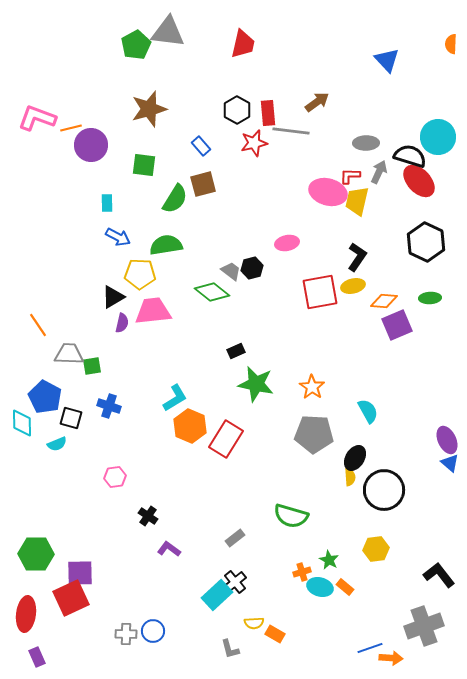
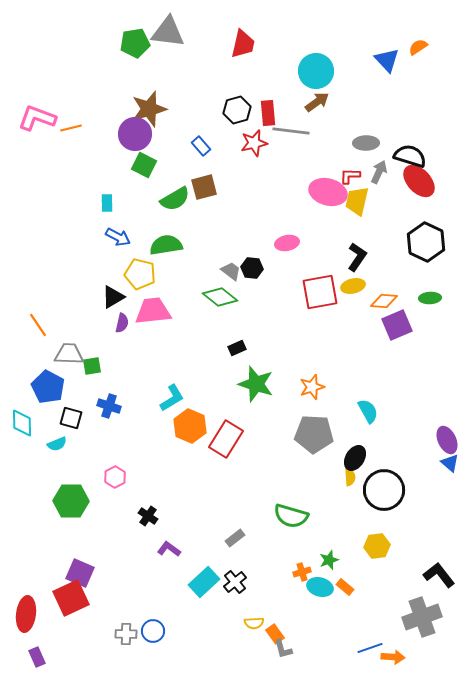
orange semicircle at (451, 44): moved 33 px left, 3 px down; rotated 54 degrees clockwise
green pentagon at (136, 45): moved 1 px left, 2 px up; rotated 20 degrees clockwise
black hexagon at (237, 110): rotated 16 degrees clockwise
cyan circle at (438, 137): moved 122 px left, 66 px up
purple circle at (91, 145): moved 44 px right, 11 px up
green square at (144, 165): rotated 20 degrees clockwise
brown square at (203, 184): moved 1 px right, 3 px down
green semicircle at (175, 199): rotated 28 degrees clockwise
black hexagon at (252, 268): rotated 20 degrees clockwise
yellow pentagon at (140, 274): rotated 12 degrees clockwise
green diamond at (212, 292): moved 8 px right, 5 px down
black rectangle at (236, 351): moved 1 px right, 3 px up
green star at (256, 384): rotated 6 degrees clockwise
orange star at (312, 387): rotated 20 degrees clockwise
blue pentagon at (45, 397): moved 3 px right, 10 px up
cyan L-shape at (175, 398): moved 3 px left
pink hexagon at (115, 477): rotated 20 degrees counterclockwise
yellow hexagon at (376, 549): moved 1 px right, 3 px up
green hexagon at (36, 554): moved 35 px right, 53 px up
green star at (329, 560): rotated 24 degrees clockwise
purple square at (80, 573): rotated 24 degrees clockwise
cyan rectangle at (217, 595): moved 13 px left, 13 px up
gray cross at (424, 626): moved 2 px left, 9 px up
orange rectangle at (275, 634): rotated 24 degrees clockwise
gray L-shape at (230, 649): moved 53 px right
orange arrow at (391, 658): moved 2 px right, 1 px up
